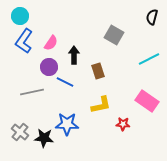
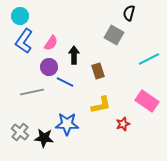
black semicircle: moved 23 px left, 4 px up
red star: rotated 24 degrees counterclockwise
